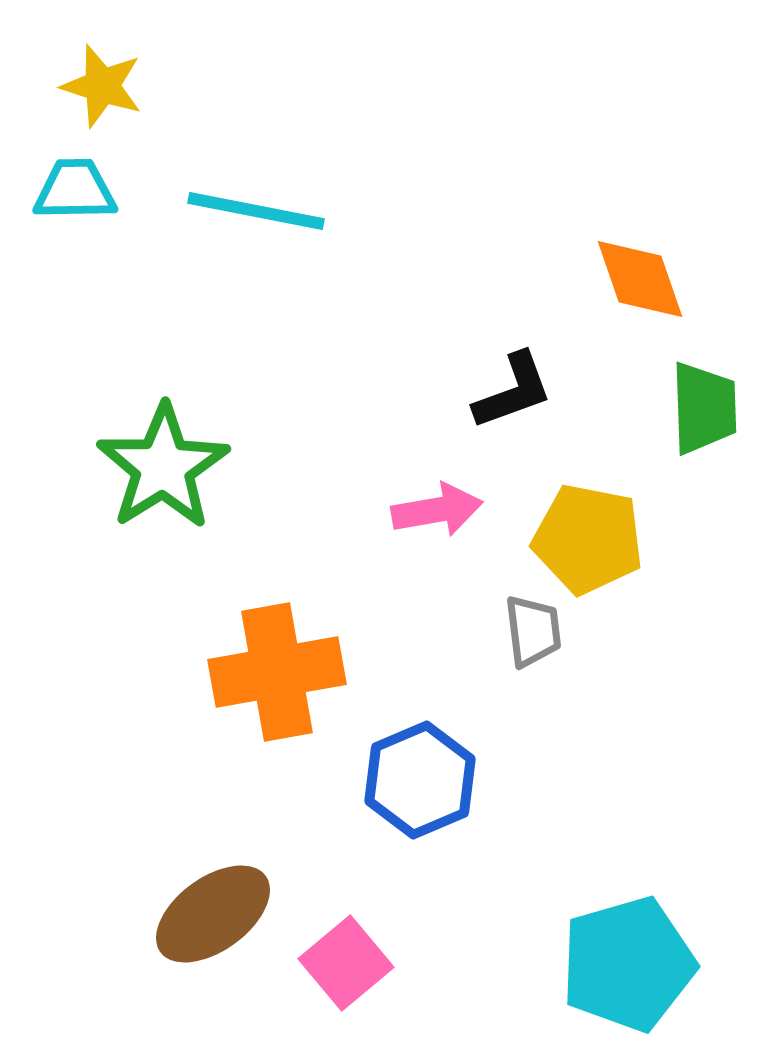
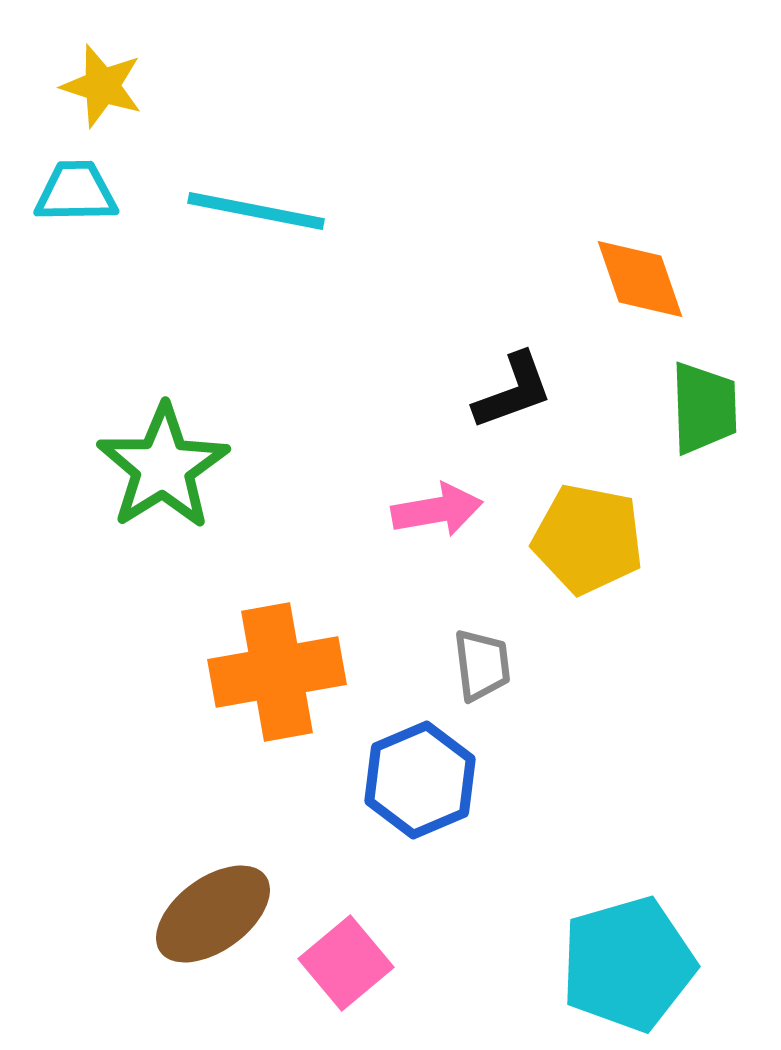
cyan trapezoid: moved 1 px right, 2 px down
gray trapezoid: moved 51 px left, 34 px down
